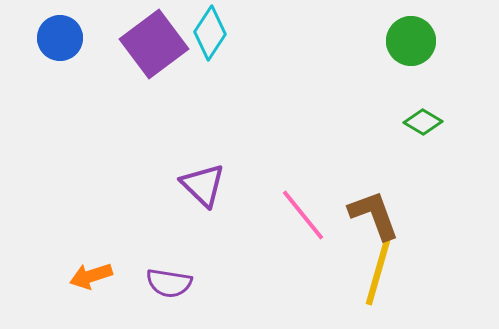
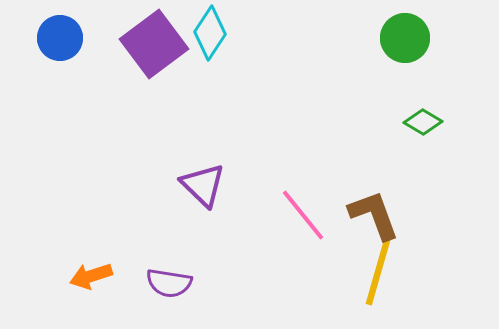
green circle: moved 6 px left, 3 px up
